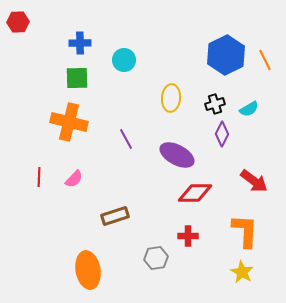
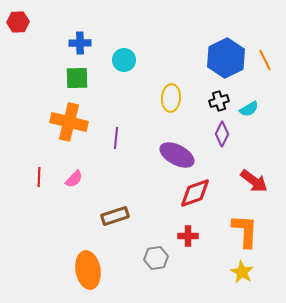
blue hexagon: moved 3 px down
black cross: moved 4 px right, 3 px up
purple line: moved 10 px left, 1 px up; rotated 35 degrees clockwise
red diamond: rotated 20 degrees counterclockwise
